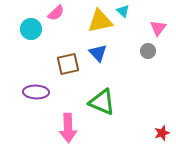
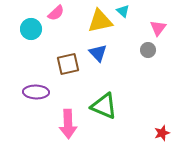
gray circle: moved 1 px up
green triangle: moved 2 px right, 4 px down
pink arrow: moved 4 px up
